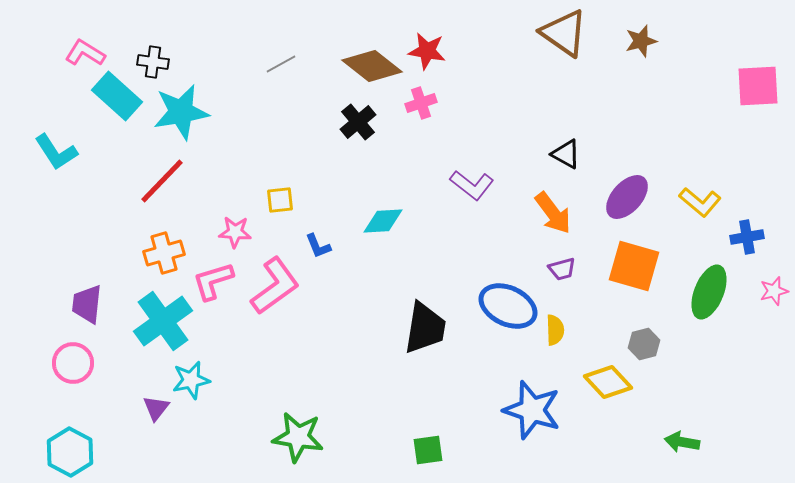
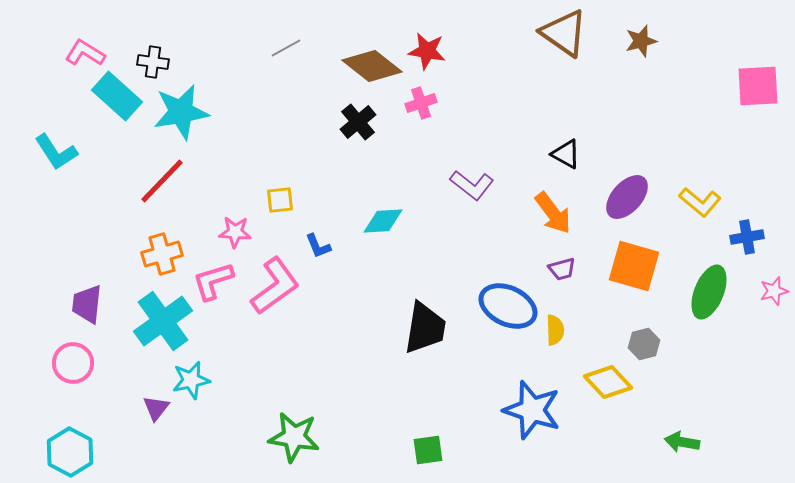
gray line at (281, 64): moved 5 px right, 16 px up
orange cross at (164, 253): moved 2 px left, 1 px down
green star at (298, 437): moved 4 px left
